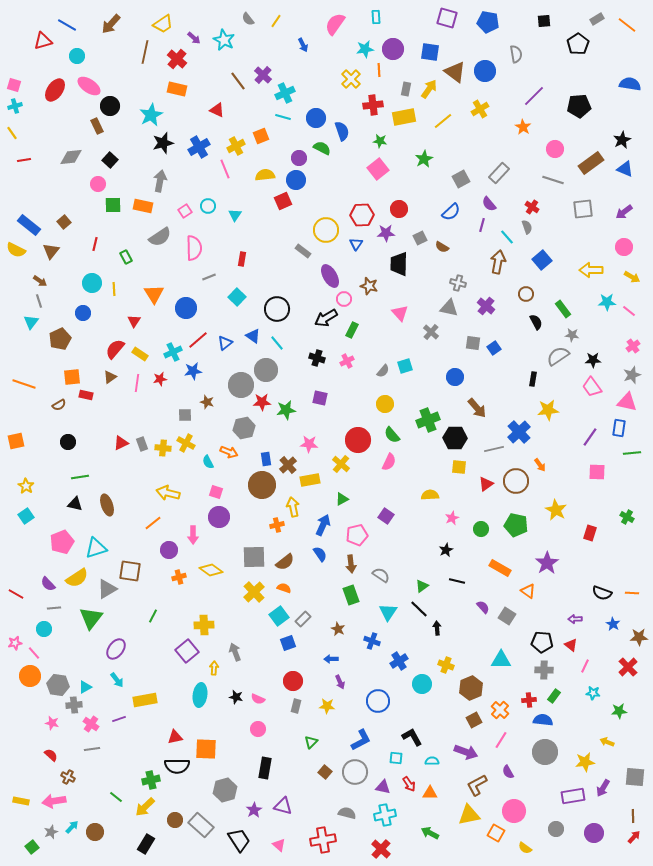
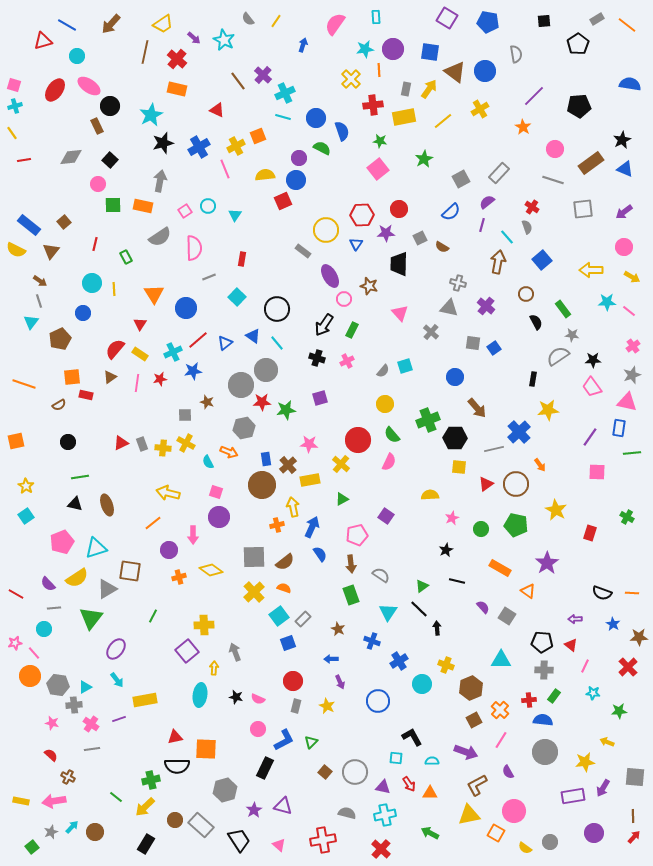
purple square at (447, 18): rotated 15 degrees clockwise
blue arrow at (303, 45): rotated 136 degrees counterclockwise
orange square at (261, 136): moved 3 px left
purple semicircle at (489, 204): moved 2 px left, 2 px up; rotated 91 degrees clockwise
black arrow at (326, 318): moved 2 px left, 7 px down; rotated 25 degrees counterclockwise
red triangle at (134, 321): moved 6 px right, 3 px down
purple square at (320, 398): rotated 28 degrees counterclockwise
brown circle at (516, 481): moved 3 px down
blue arrow at (323, 525): moved 11 px left, 2 px down
yellow star at (327, 706): rotated 21 degrees clockwise
blue L-shape at (361, 740): moved 77 px left
black rectangle at (265, 768): rotated 15 degrees clockwise
gray circle at (556, 829): moved 6 px left, 13 px down
